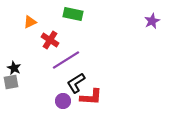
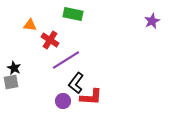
orange triangle: moved 3 px down; rotated 32 degrees clockwise
black L-shape: rotated 20 degrees counterclockwise
